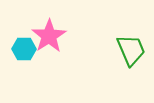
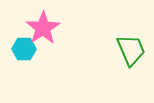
pink star: moved 6 px left, 8 px up
